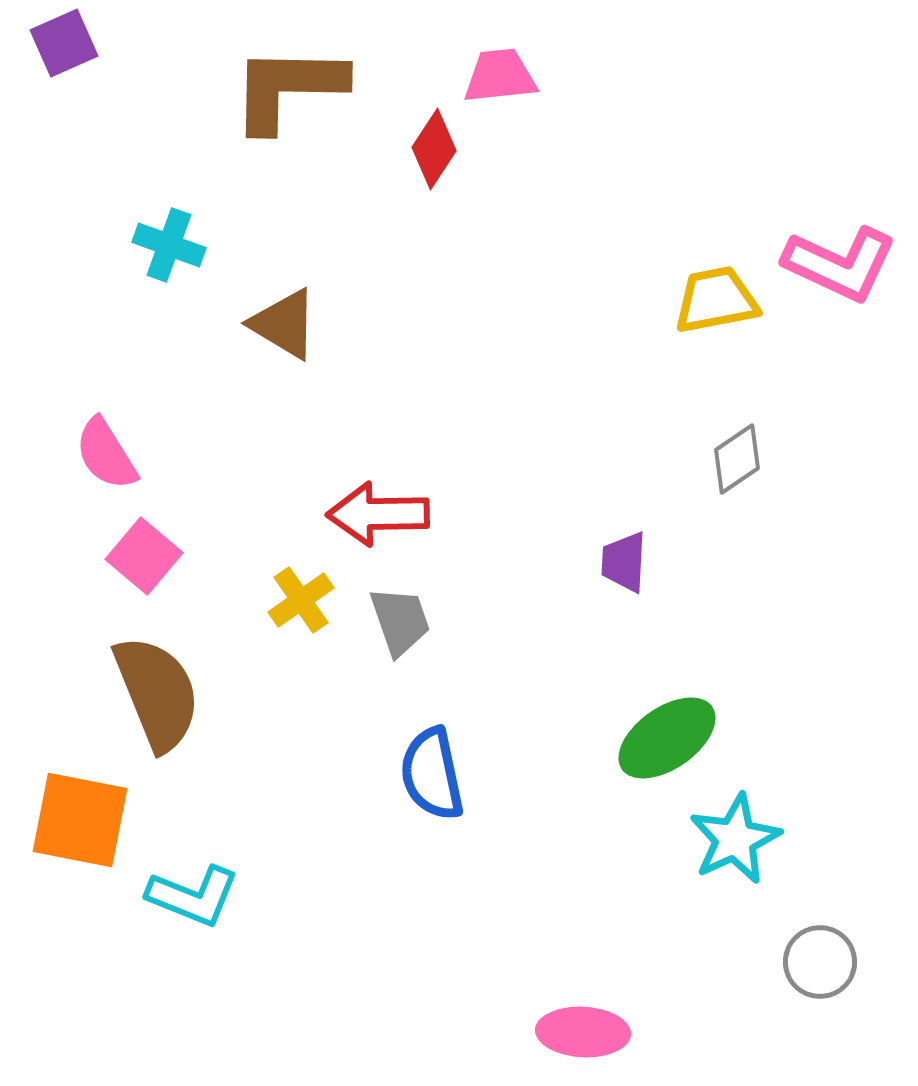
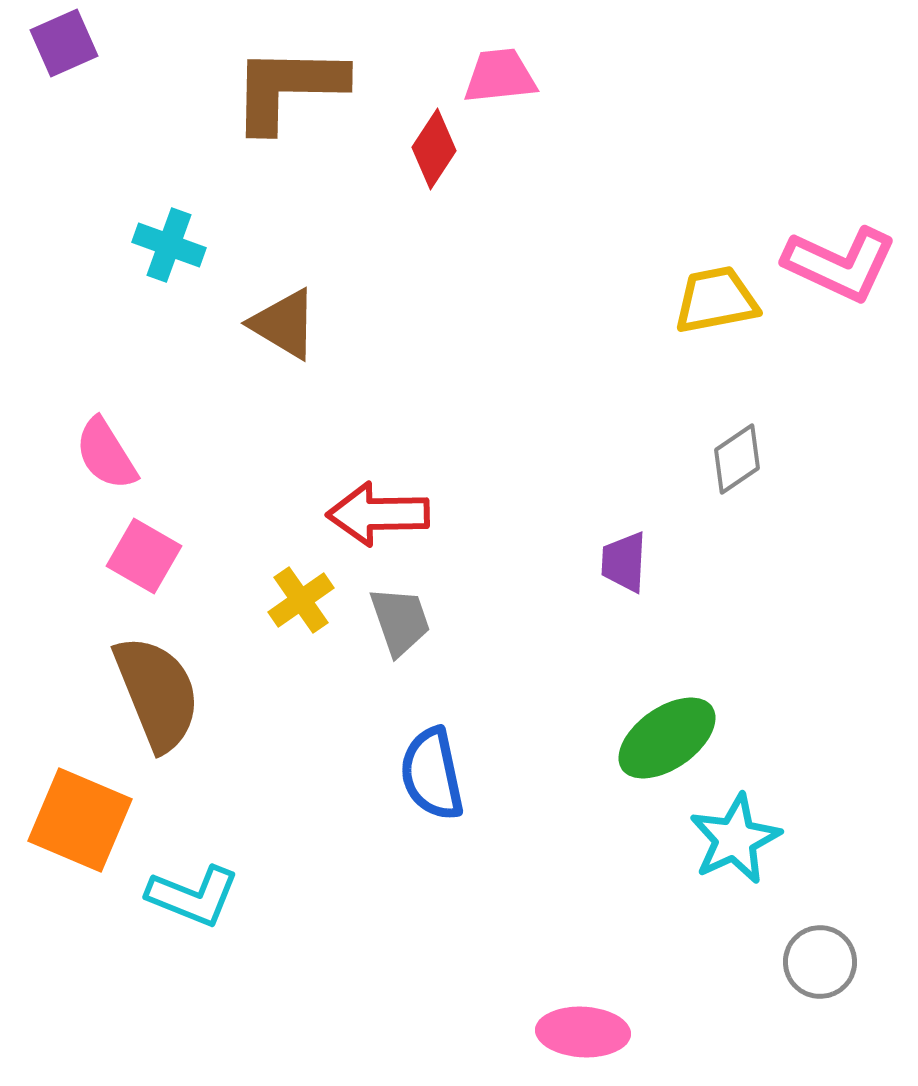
pink square: rotated 10 degrees counterclockwise
orange square: rotated 12 degrees clockwise
